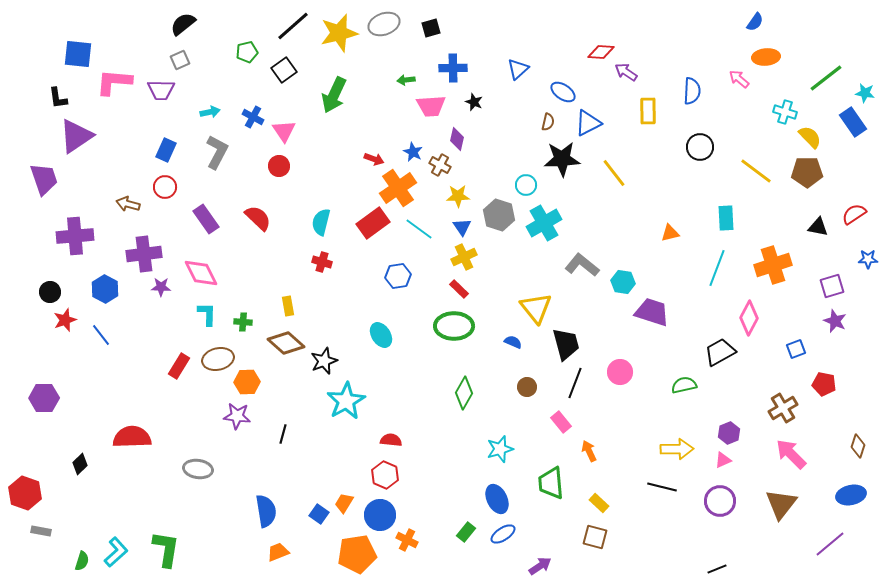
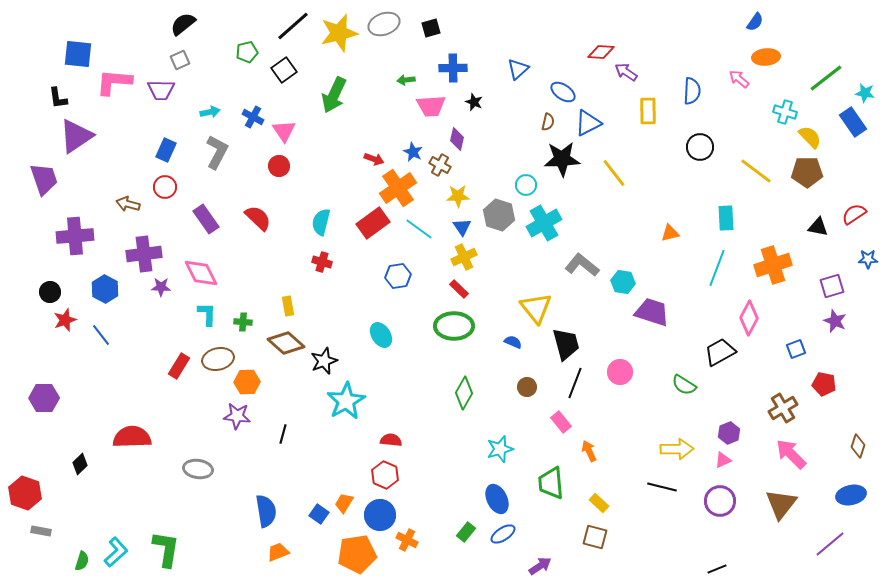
green semicircle at (684, 385): rotated 135 degrees counterclockwise
